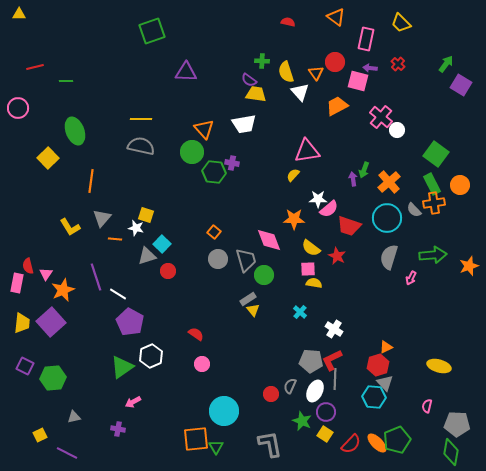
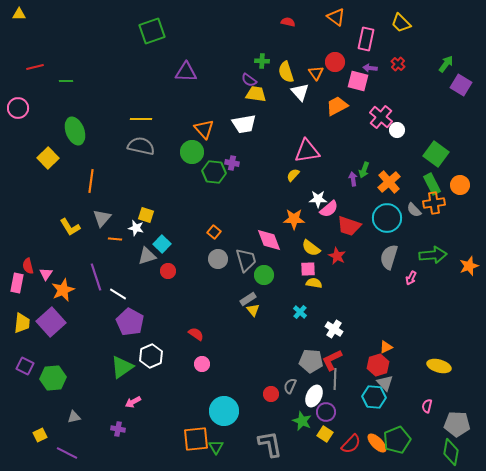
white ellipse at (315, 391): moved 1 px left, 5 px down
